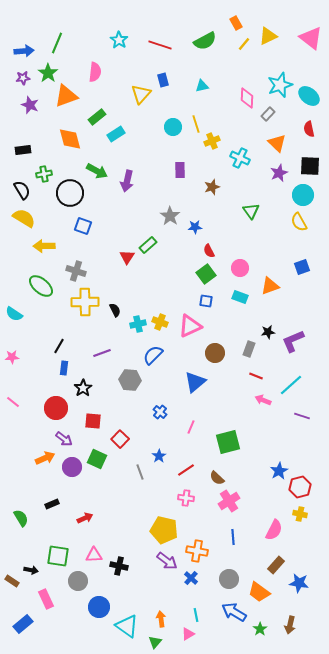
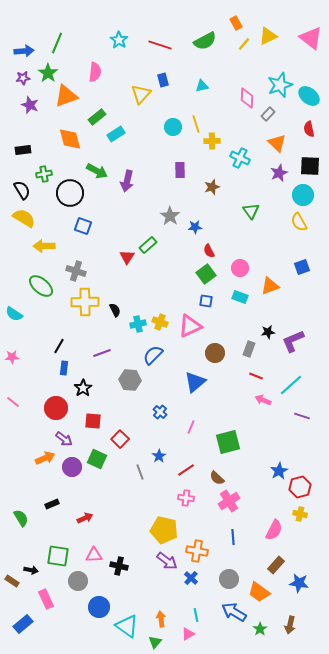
yellow cross at (212, 141): rotated 21 degrees clockwise
